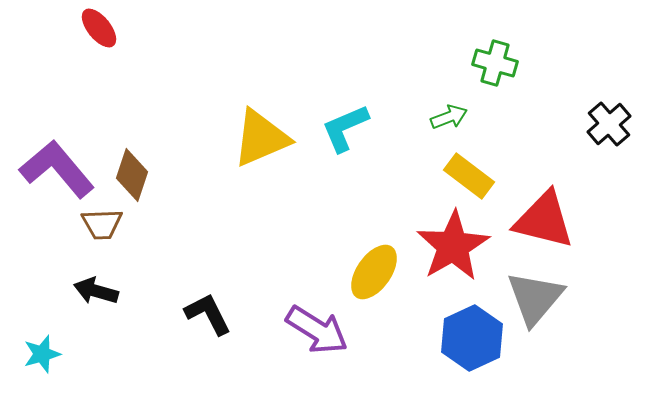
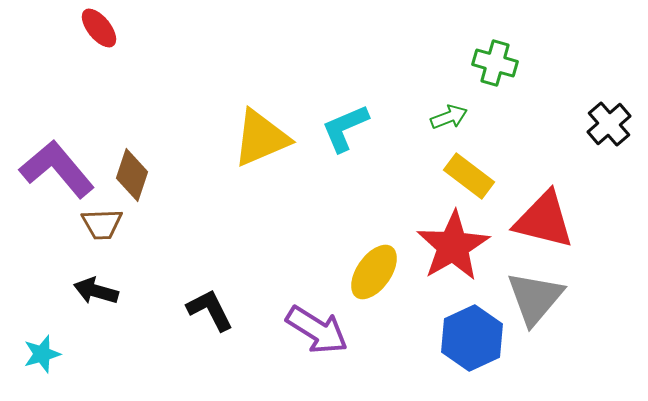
black L-shape: moved 2 px right, 4 px up
